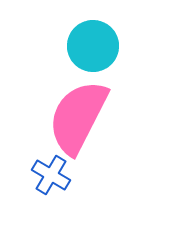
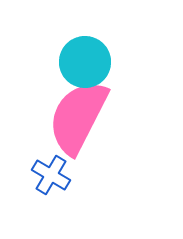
cyan circle: moved 8 px left, 16 px down
